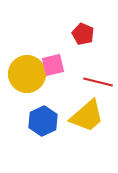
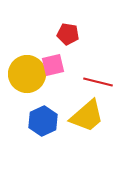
red pentagon: moved 15 px left; rotated 15 degrees counterclockwise
